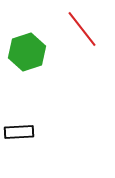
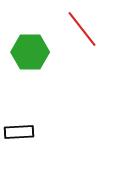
green hexagon: moved 3 px right; rotated 18 degrees clockwise
